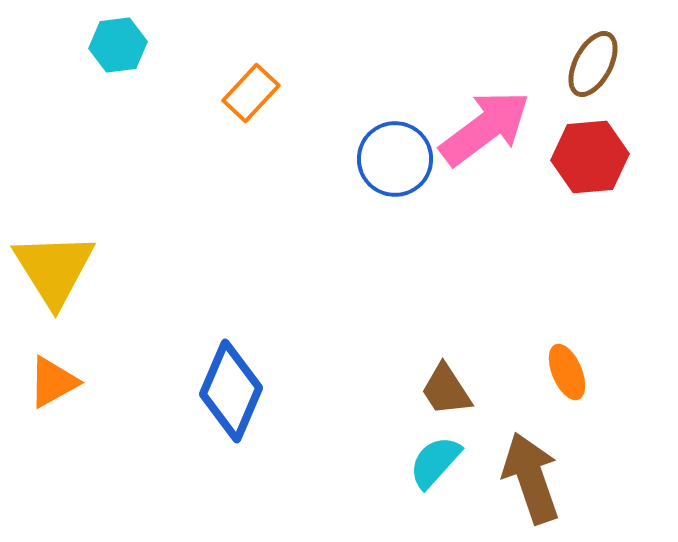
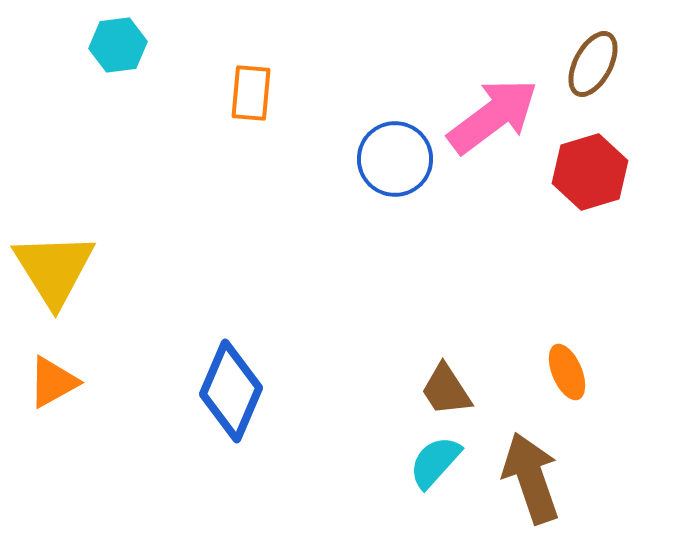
orange rectangle: rotated 38 degrees counterclockwise
pink arrow: moved 8 px right, 12 px up
red hexagon: moved 15 px down; rotated 12 degrees counterclockwise
